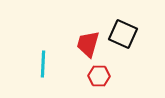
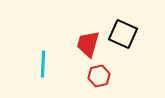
red hexagon: rotated 15 degrees counterclockwise
